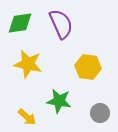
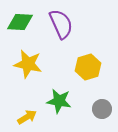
green diamond: moved 1 px up; rotated 12 degrees clockwise
yellow hexagon: rotated 25 degrees counterclockwise
gray circle: moved 2 px right, 4 px up
yellow arrow: rotated 72 degrees counterclockwise
